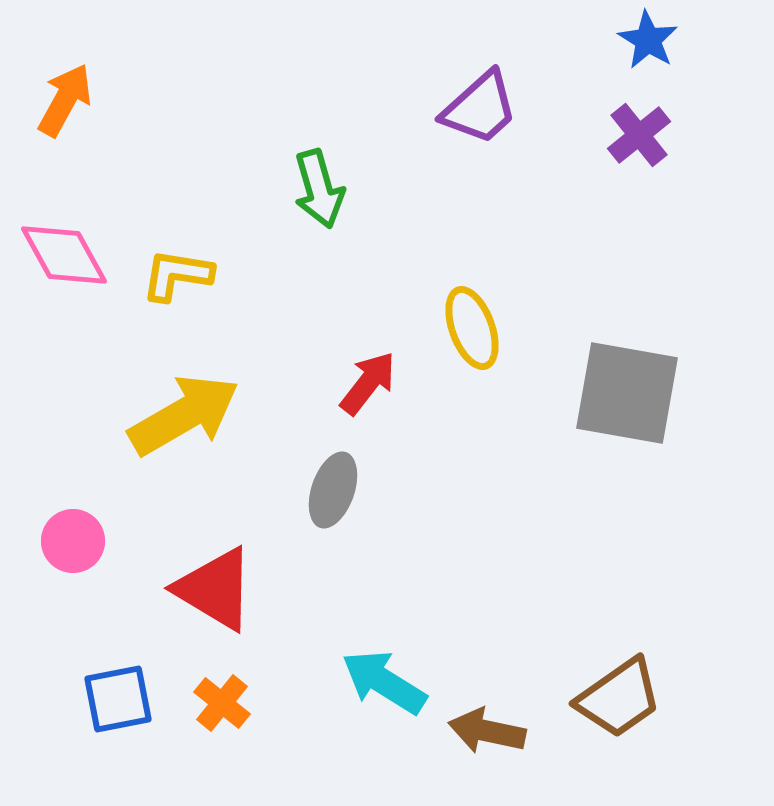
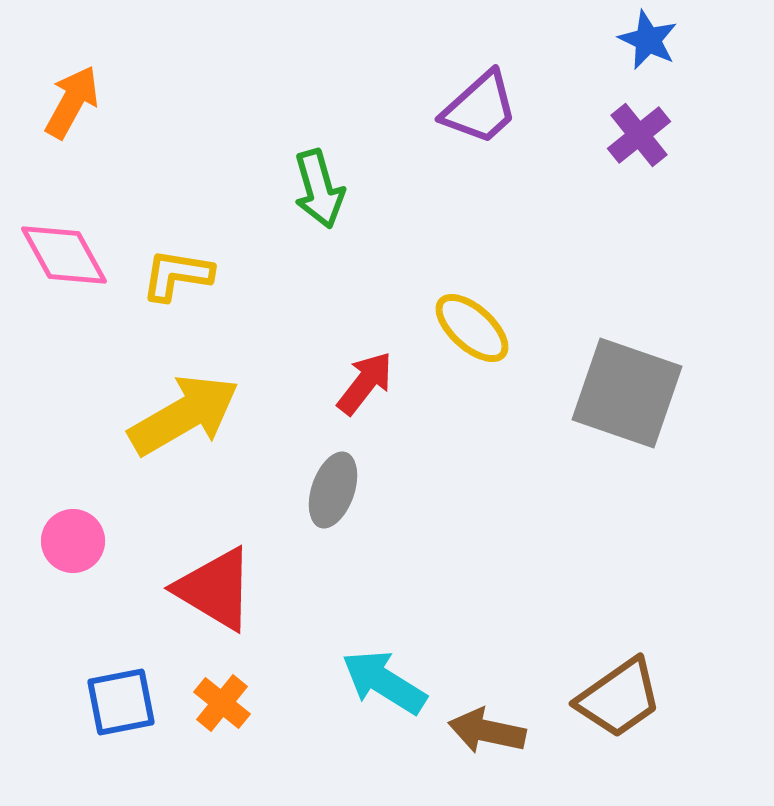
blue star: rotated 6 degrees counterclockwise
orange arrow: moved 7 px right, 2 px down
yellow ellipse: rotated 28 degrees counterclockwise
red arrow: moved 3 px left
gray square: rotated 9 degrees clockwise
blue square: moved 3 px right, 3 px down
